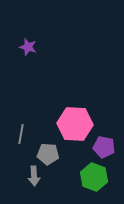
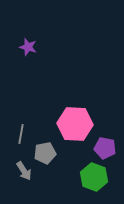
purple pentagon: moved 1 px right, 1 px down
gray pentagon: moved 3 px left, 1 px up; rotated 15 degrees counterclockwise
gray arrow: moved 10 px left, 5 px up; rotated 30 degrees counterclockwise
